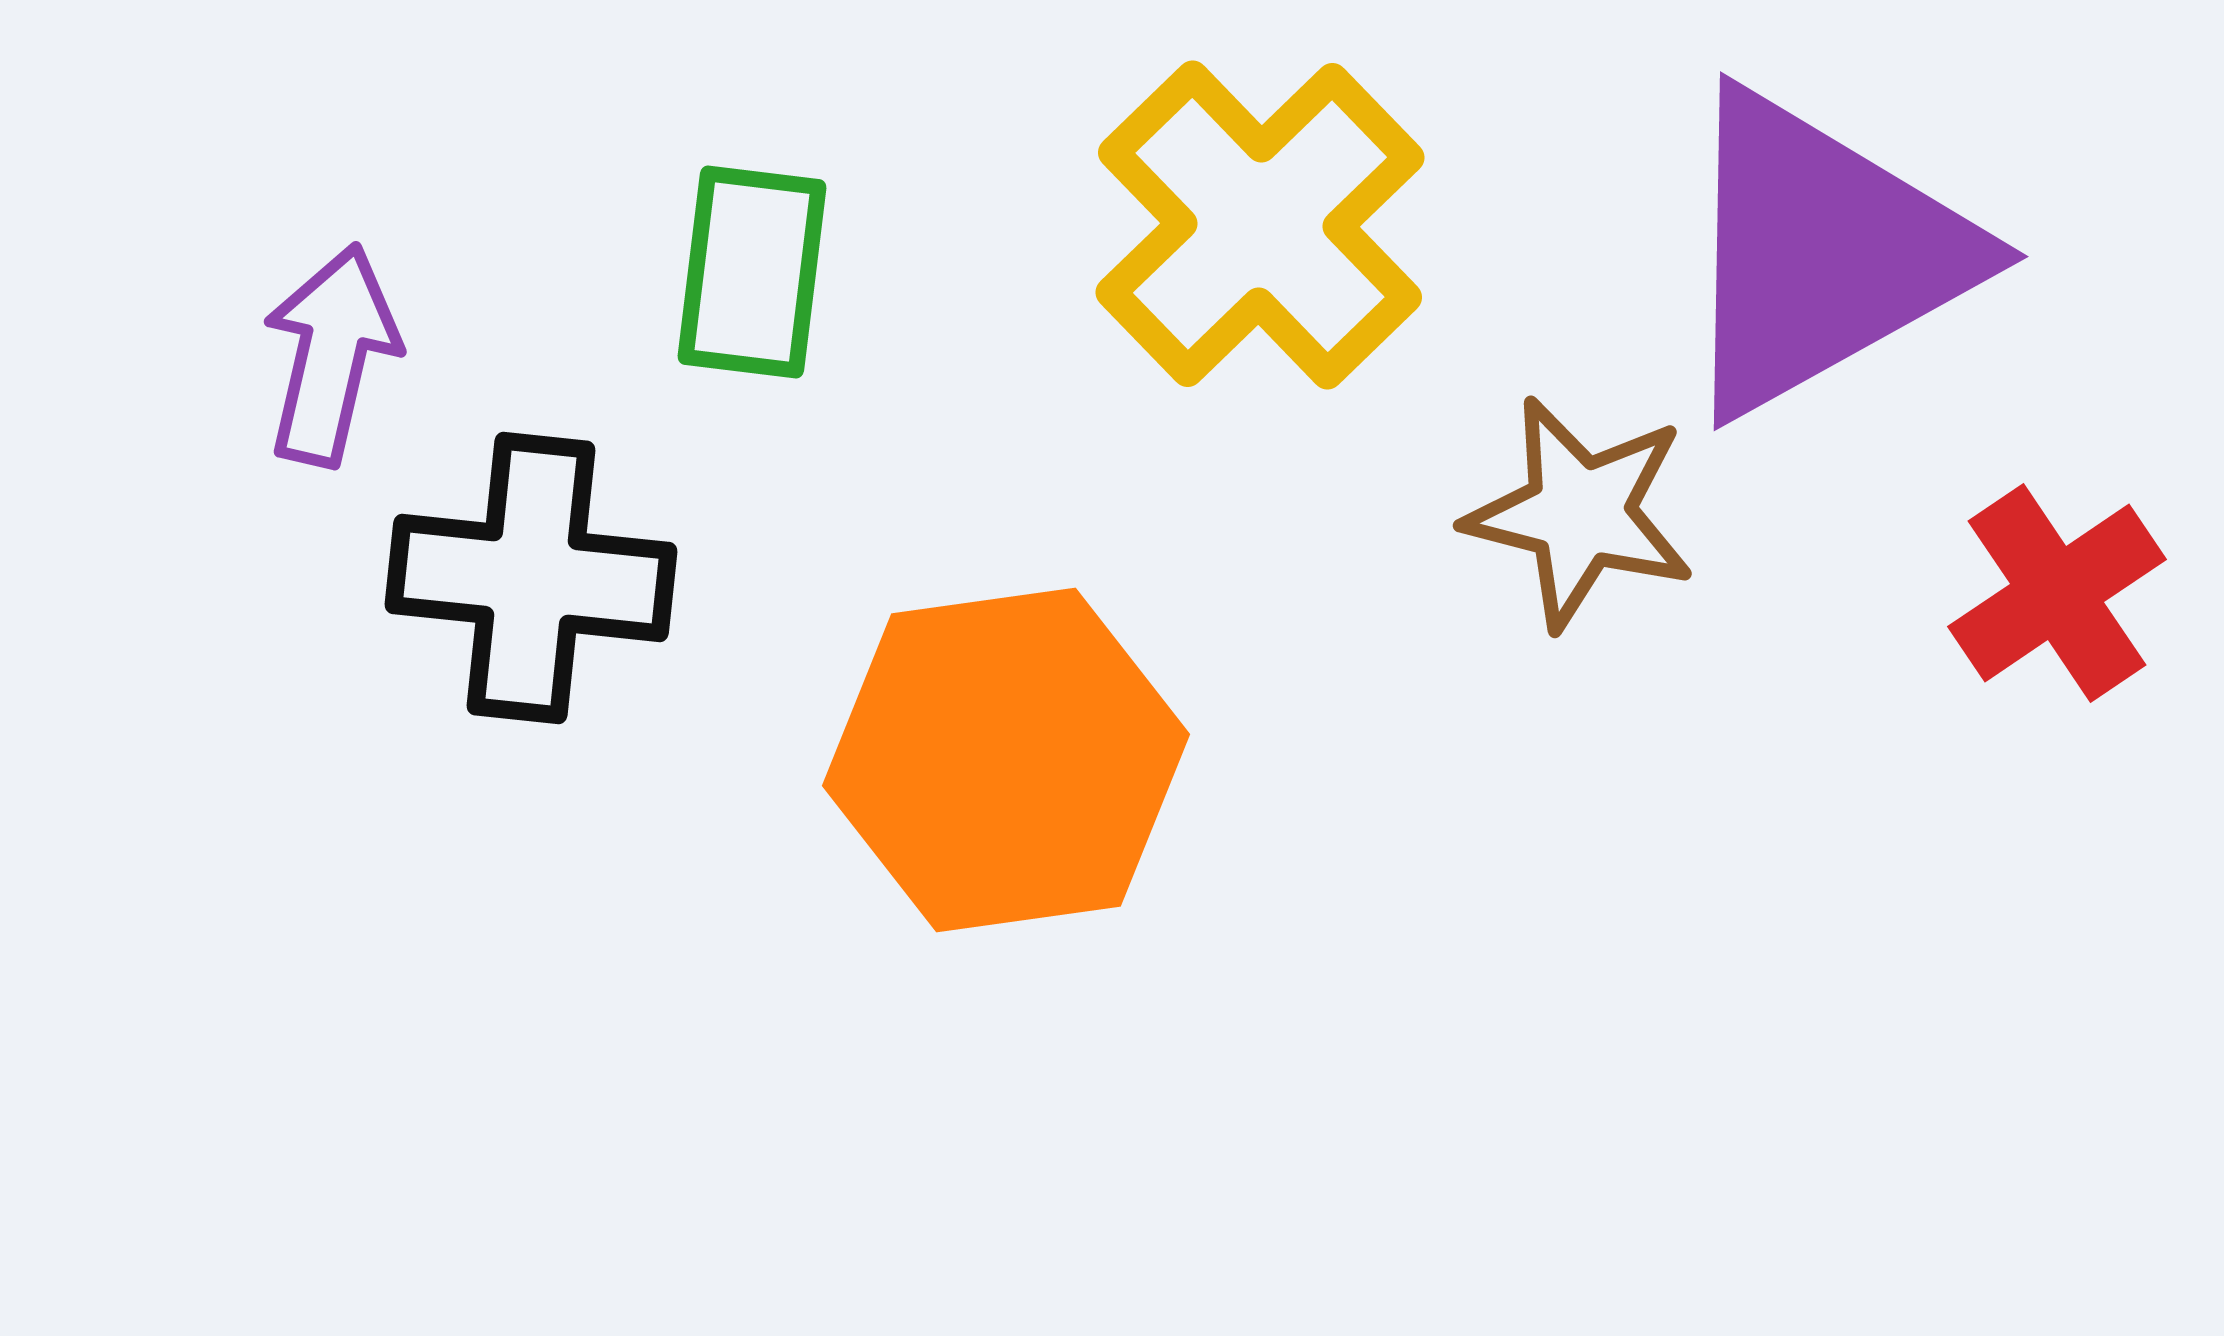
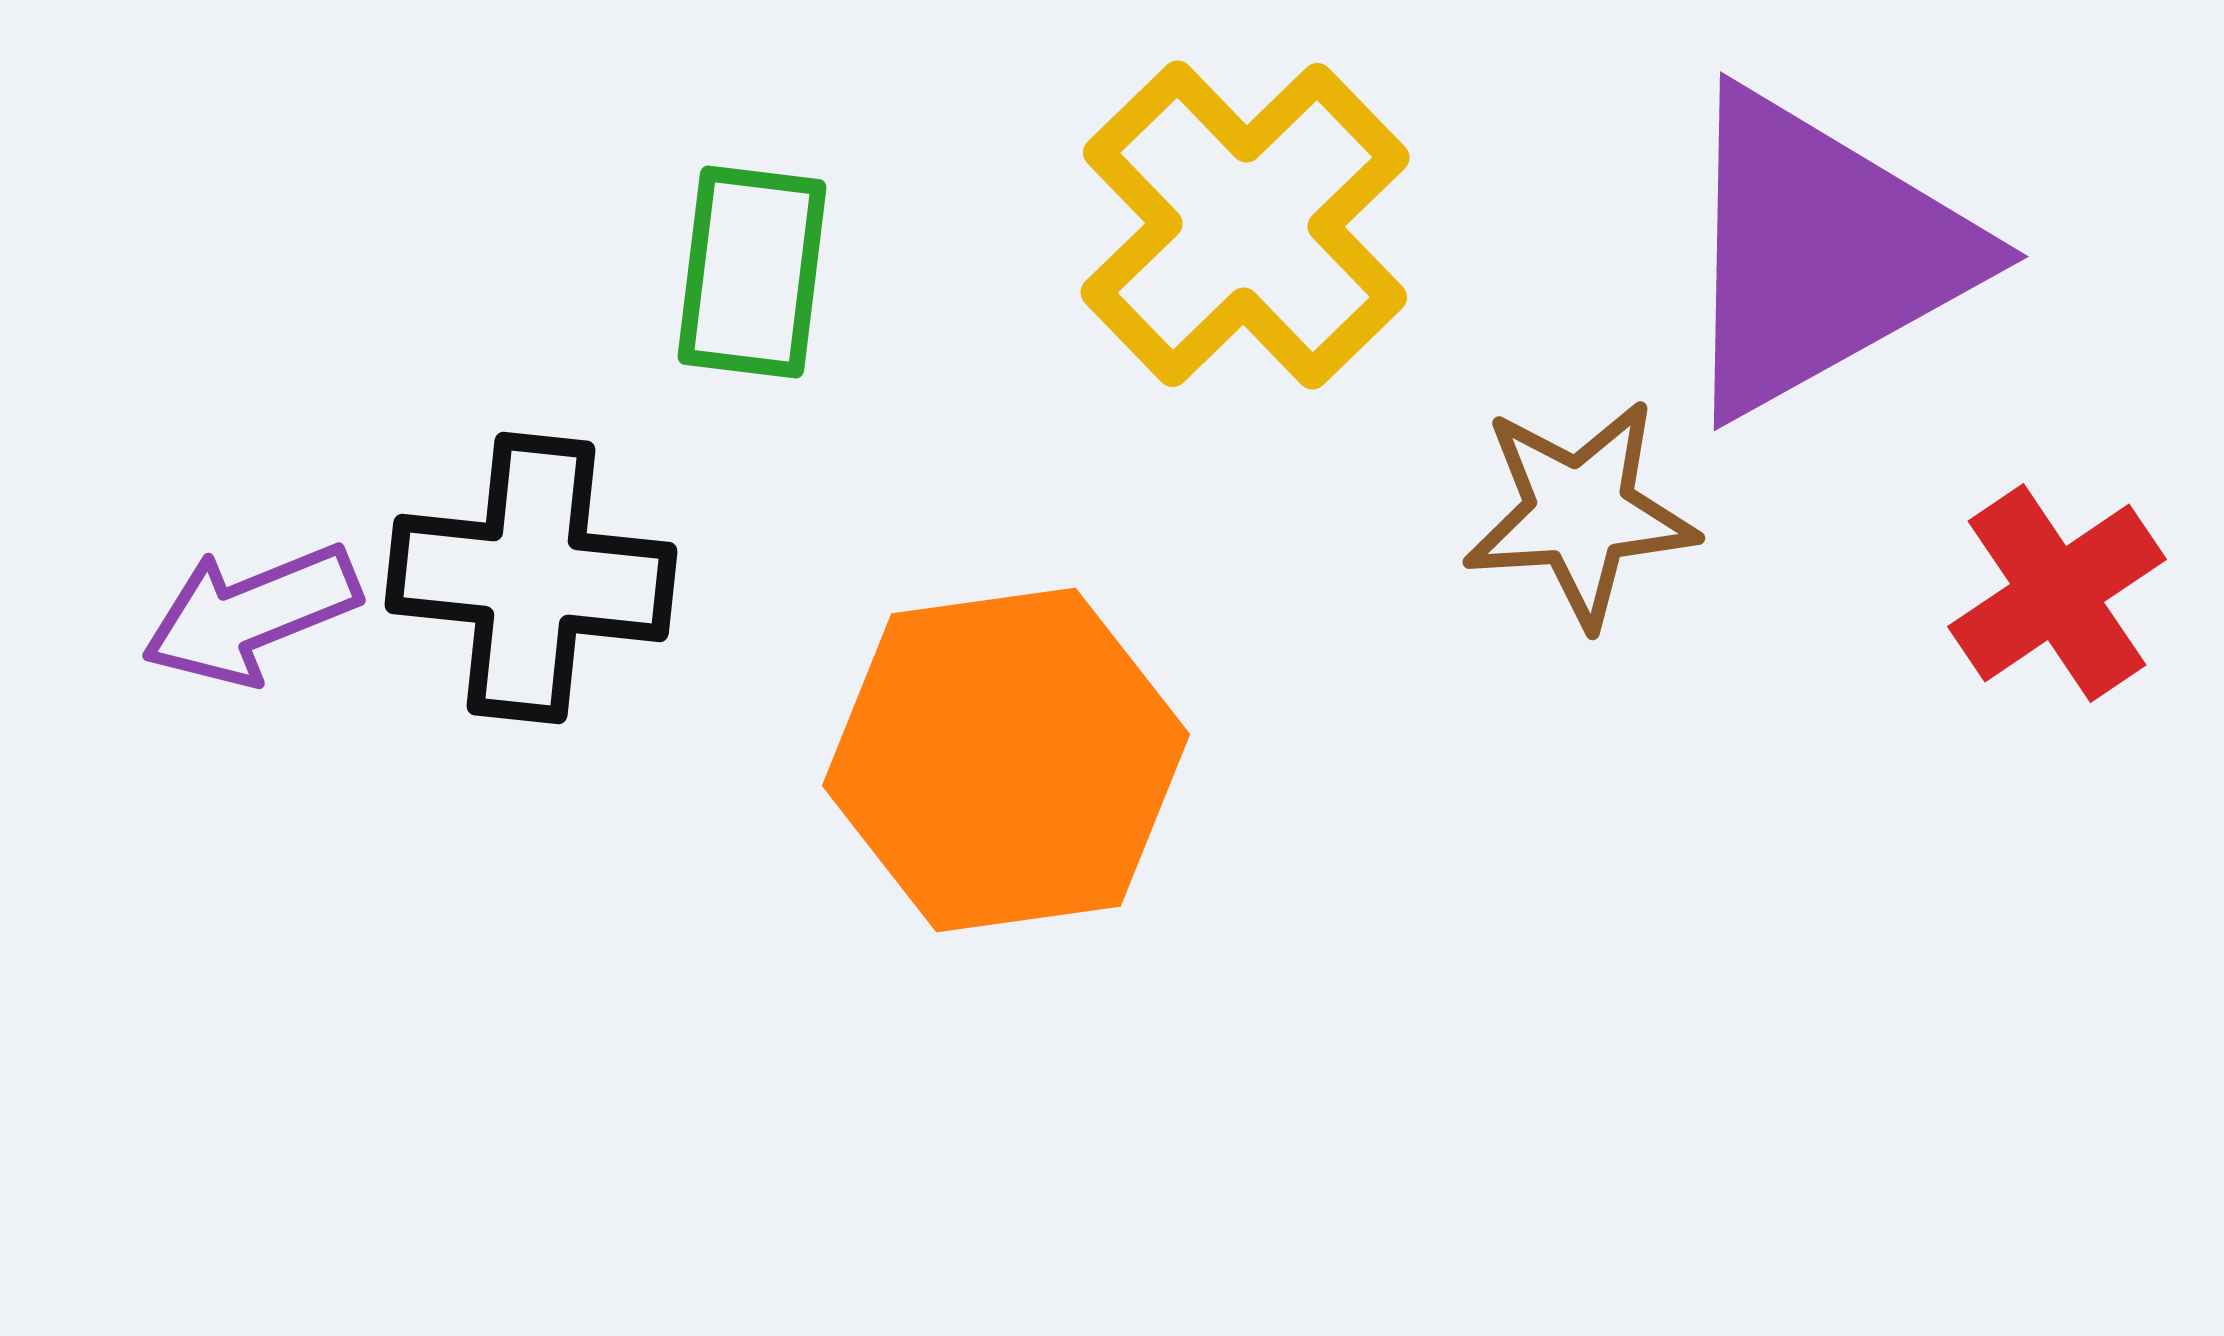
yellow cross: moved 15 px left
purple arrow: moved 80 px left, 259 px down; rotated 125 degrees counterclockwise
brown star: rotated 18 degrees counterclockwise
